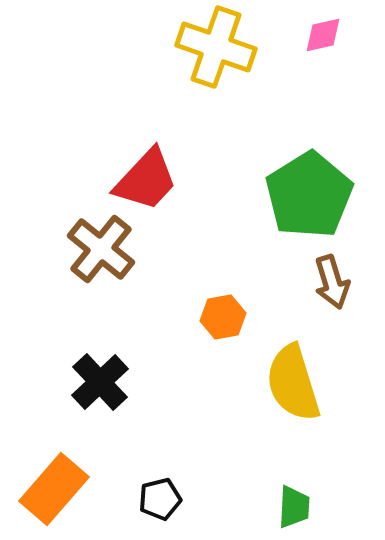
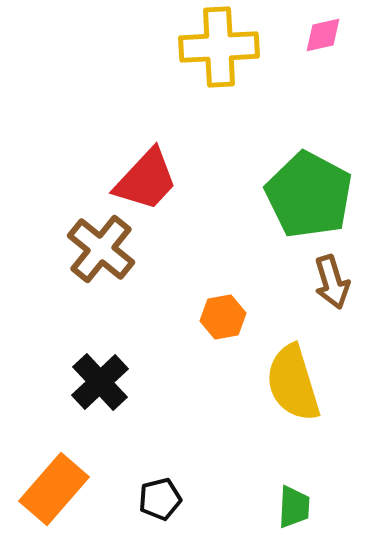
yellow cross: moved 3 px right; rotated 22 degrees counterclockwise
green pentagon: rotated 12 degrees counterclockwise
